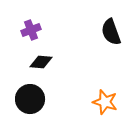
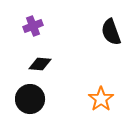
purple cross: moved 2 px right, 4 px up
black diamond: moved 1 px left, 2 px down
orange star: moved 4 px left, 3 px up; rotated 20 degrees clockwise
